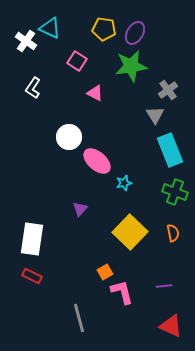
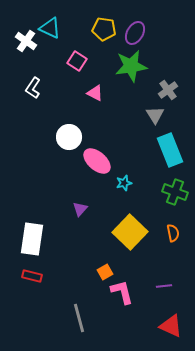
red rectangle: rotated 12 degrees counterclockwise
